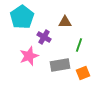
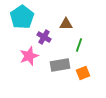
brown triangle: moved 1 px right, 2 px down
